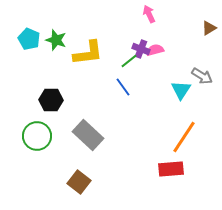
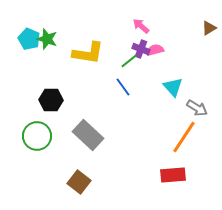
pink arrow: moved 8 px left, 12 px down; rotated 24 degrees counterclockwise
green star: moved 9 px left, 1 px up
yellow L-shape: rotated 16 degrees clockwise
gray arrow: moved 5 px left, 32 px down
cyan triangle: moved 8 px left, 3 px up; rotated 15 degrees counterclockwise
red rectangle: moved 2 px right, 6 px down
